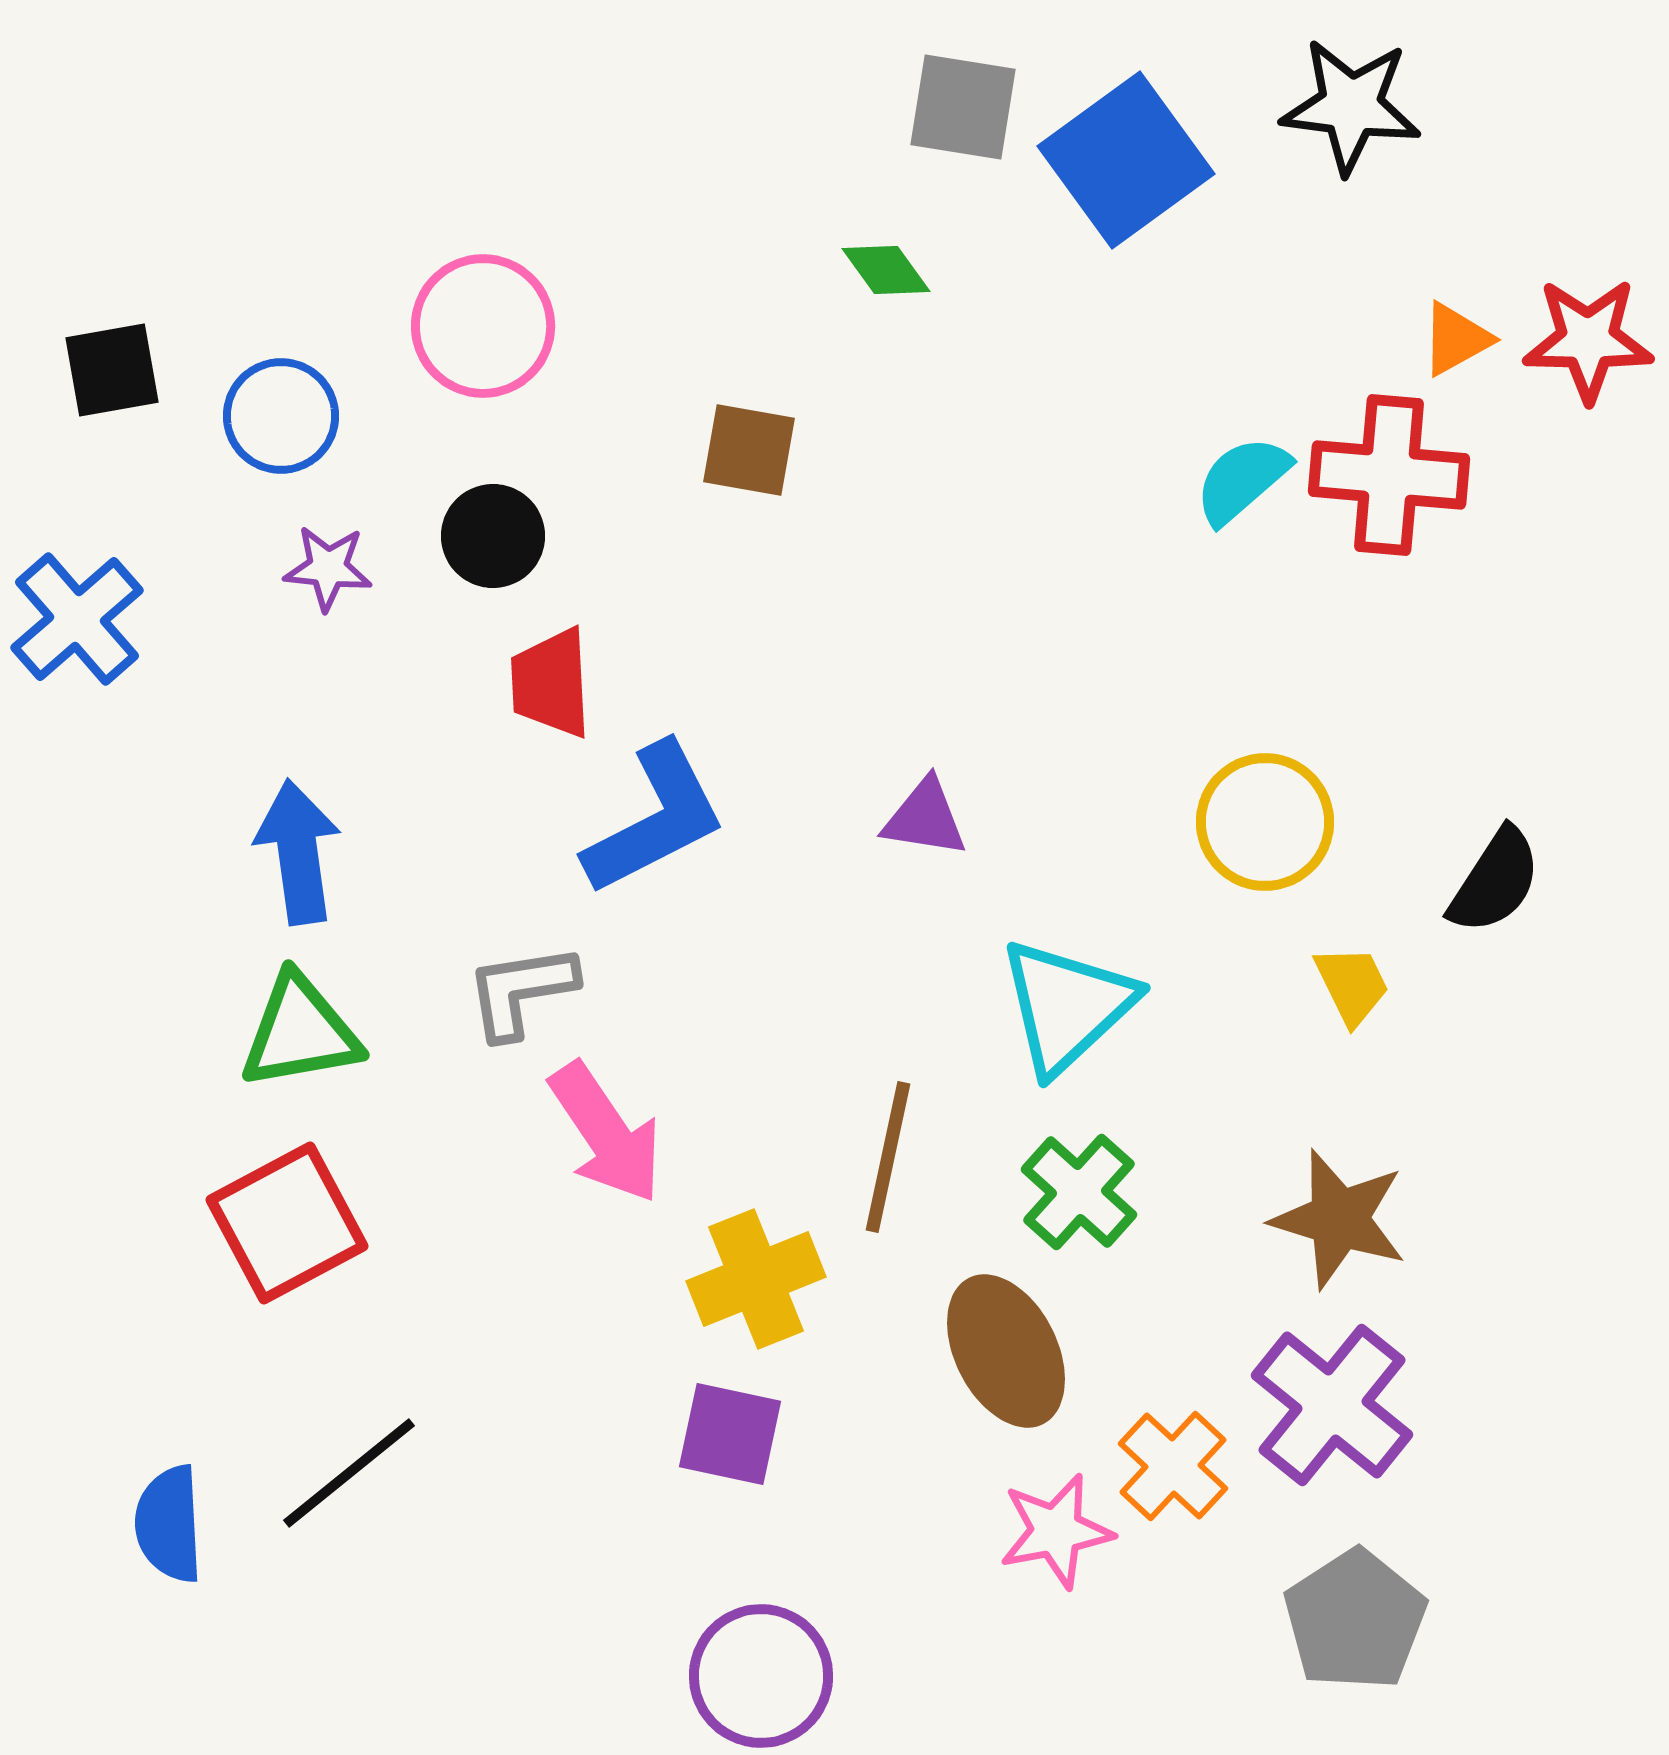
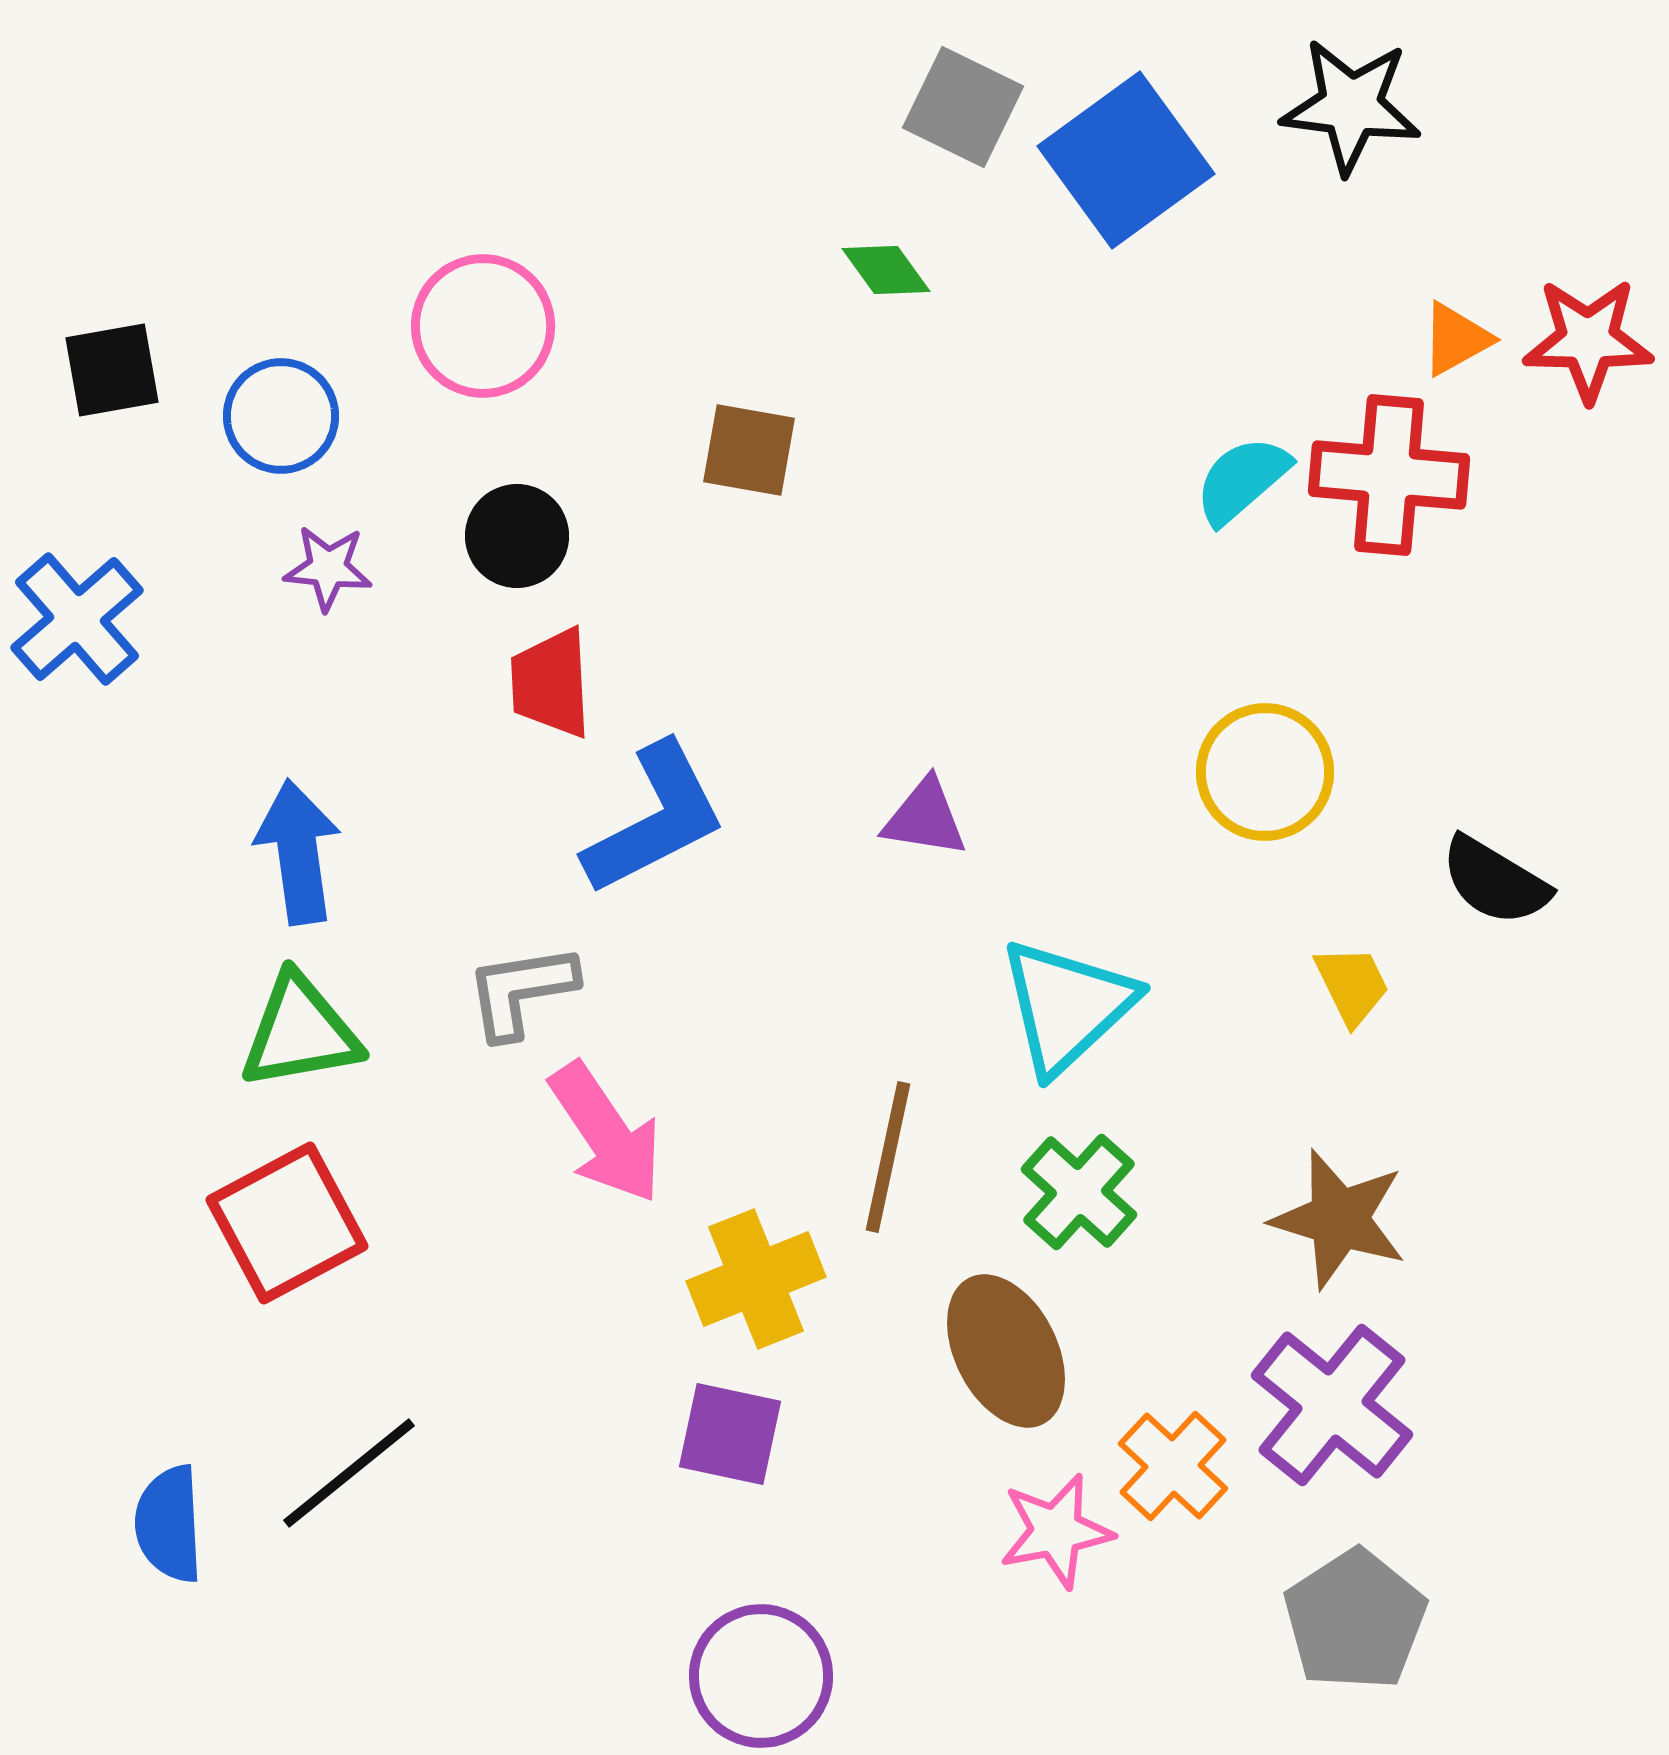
gray square: rotated 17 degrees clockwise
black circle: moved 24 px right
yellow circle: moved 50 px up
black semicircle: rotated 88 degrees clockwise
